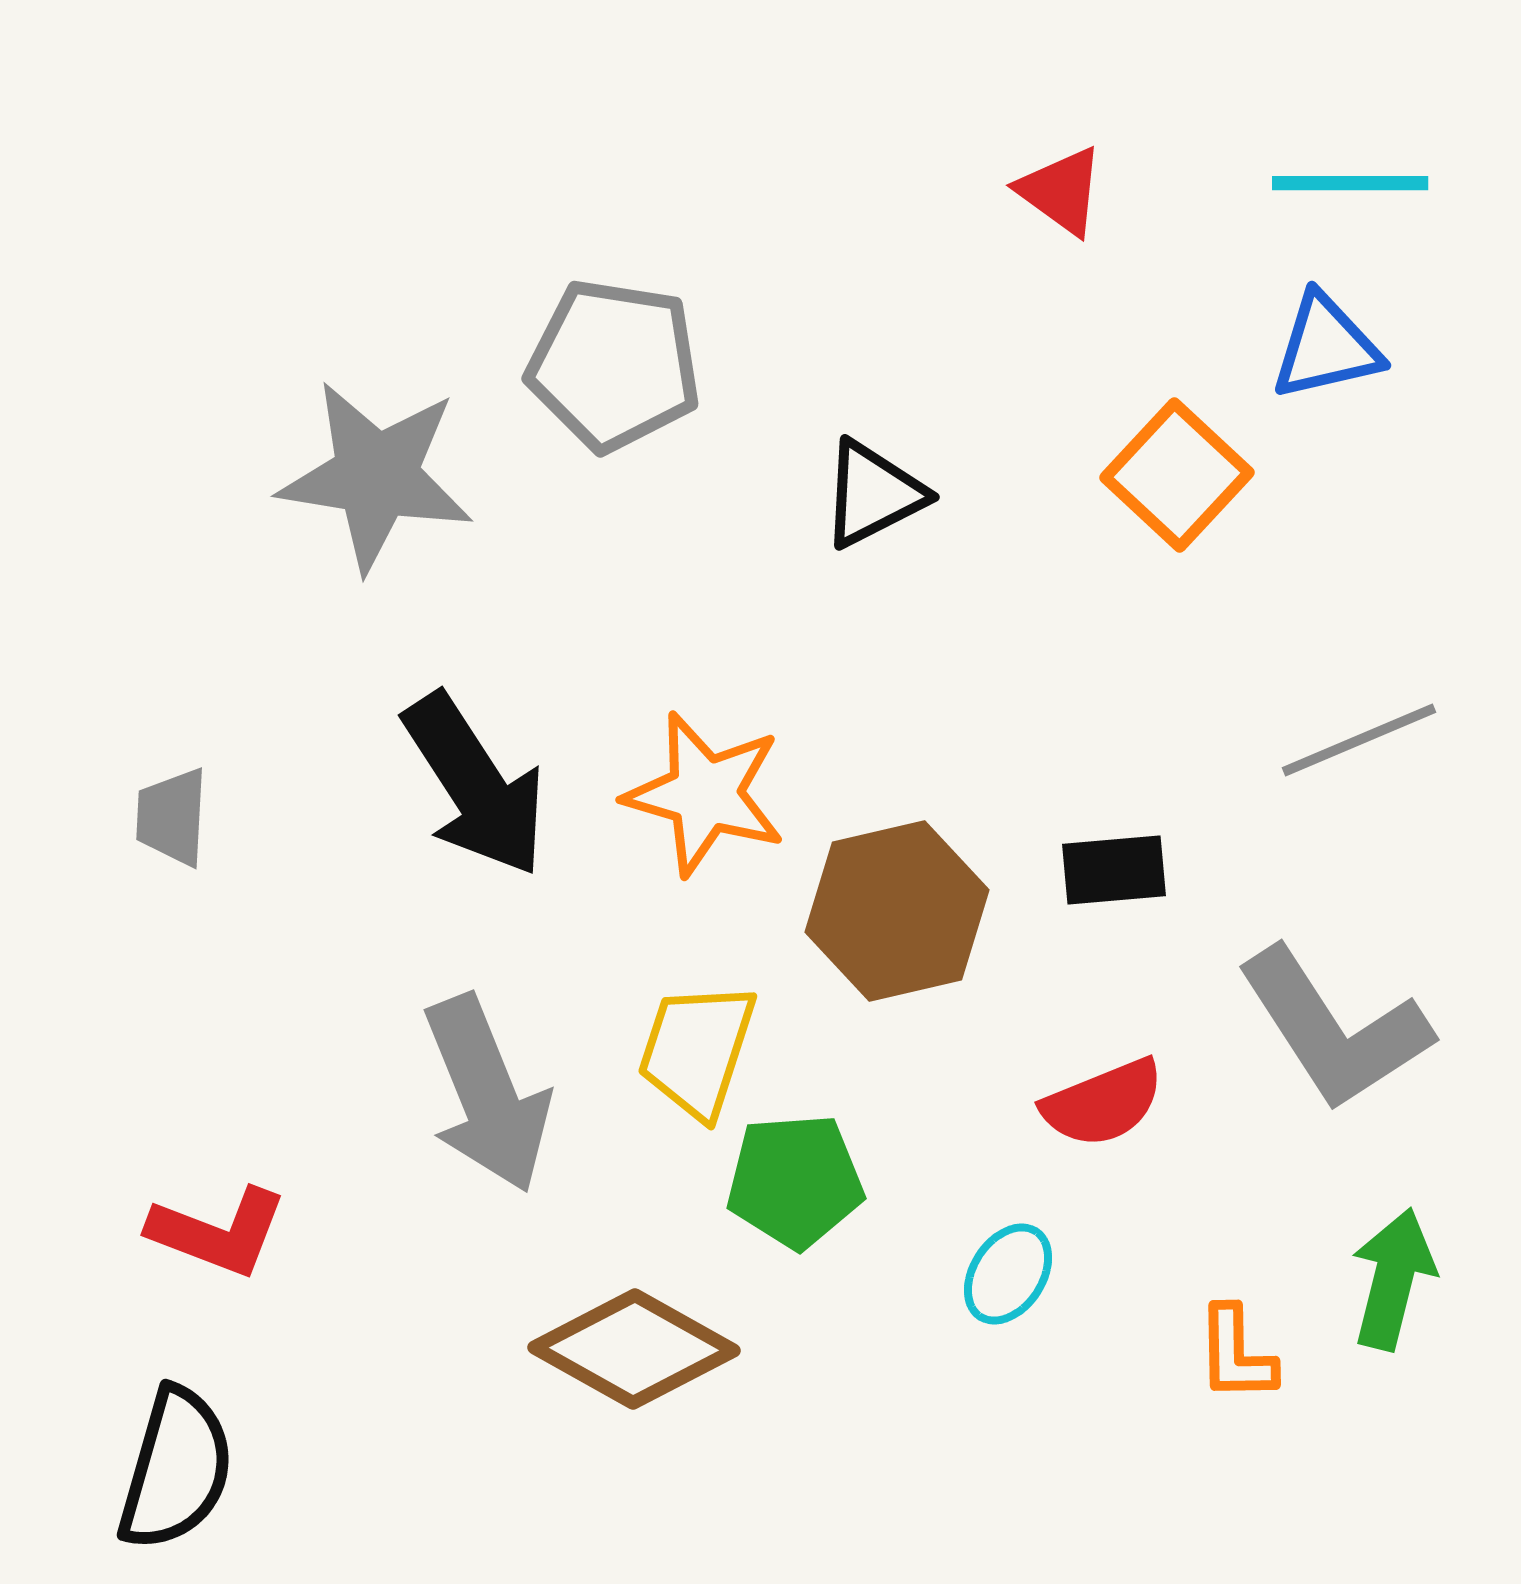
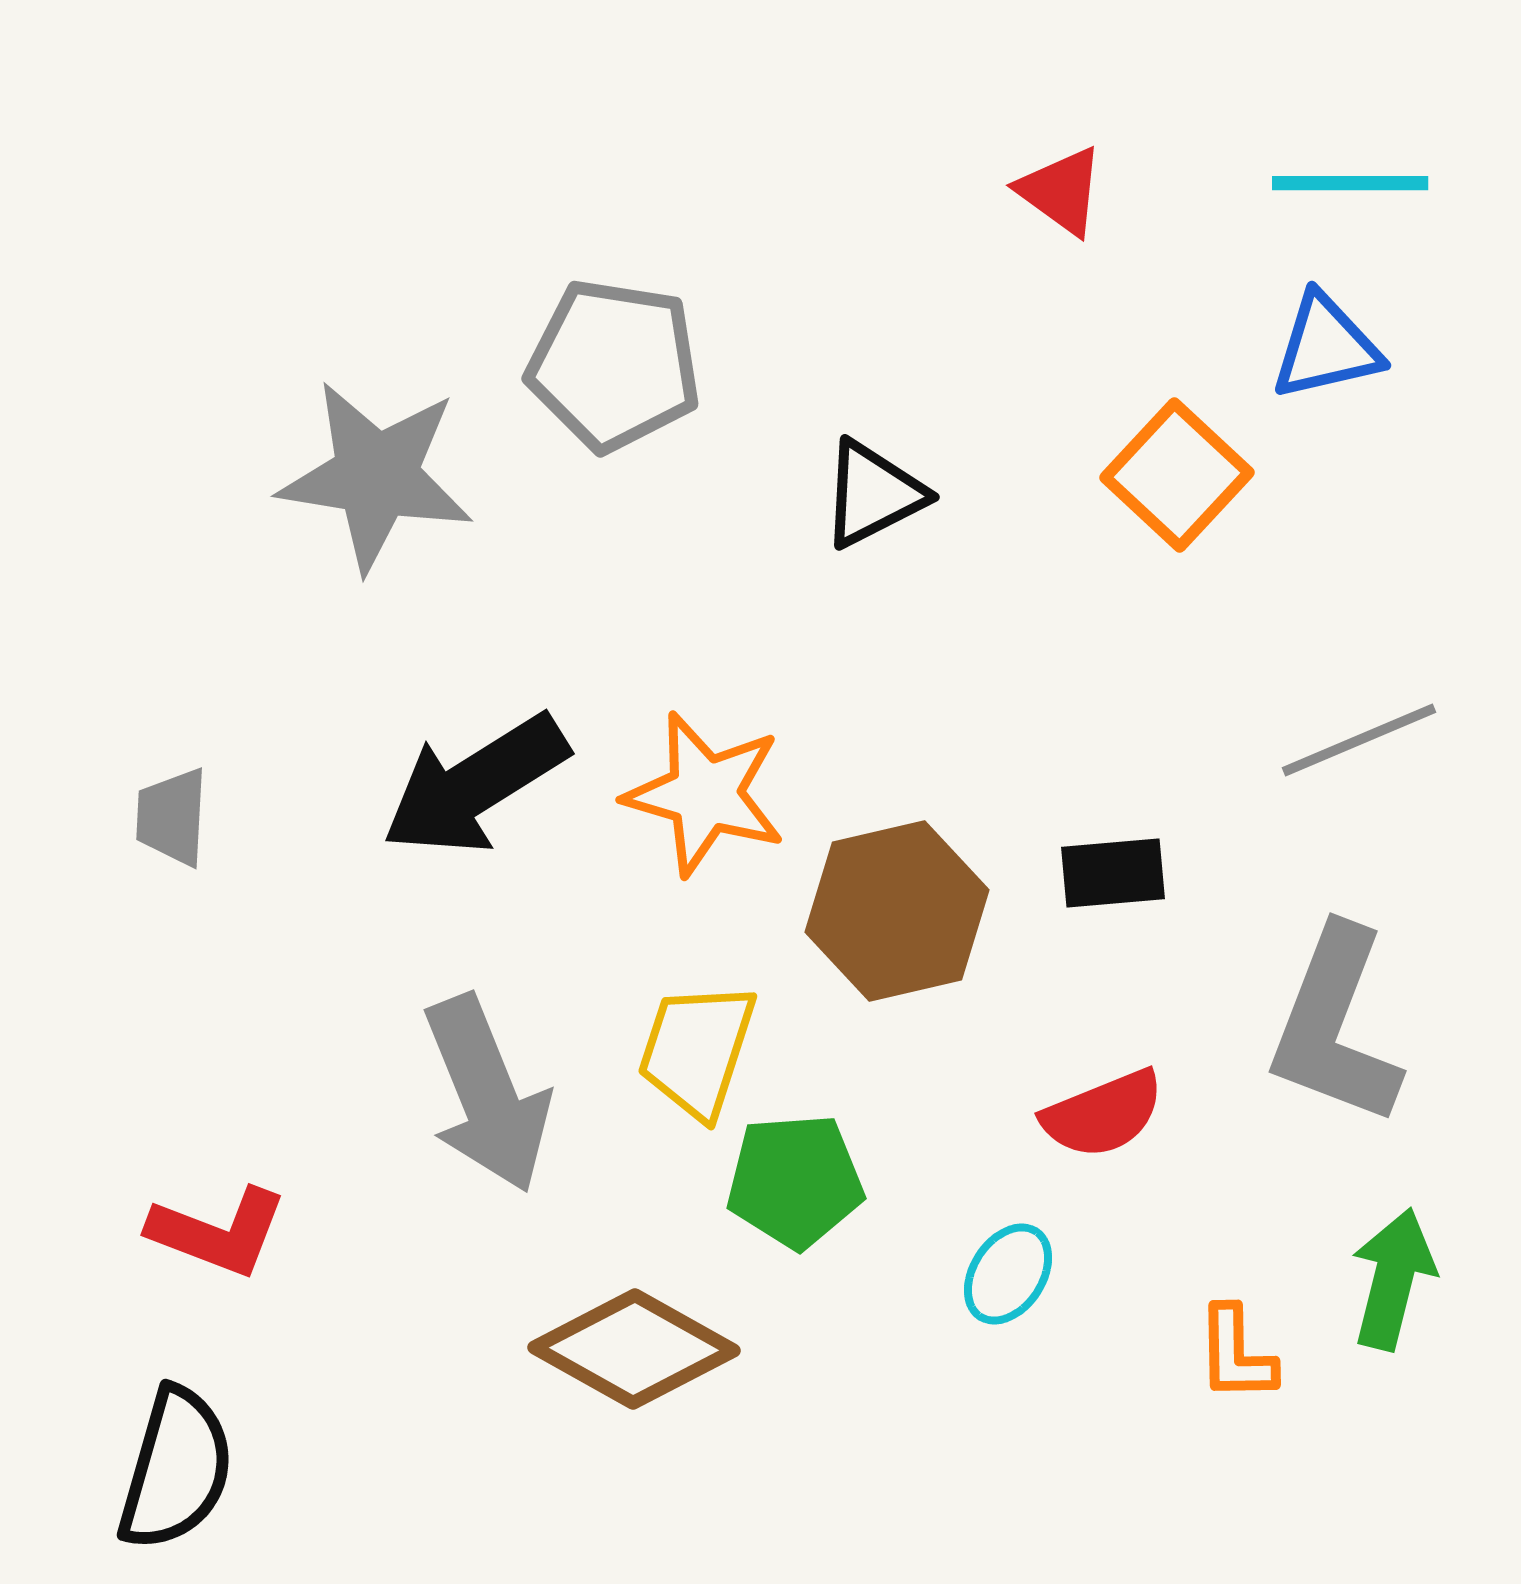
black arrow: rotated 91 degrees clockwise
black rectangle: moved 1 px left, 3 px down
gray L-shape: moved 1 px right, 3 px up; rotated 54 degrees clockwise
red semicircle: moved 11 px down
